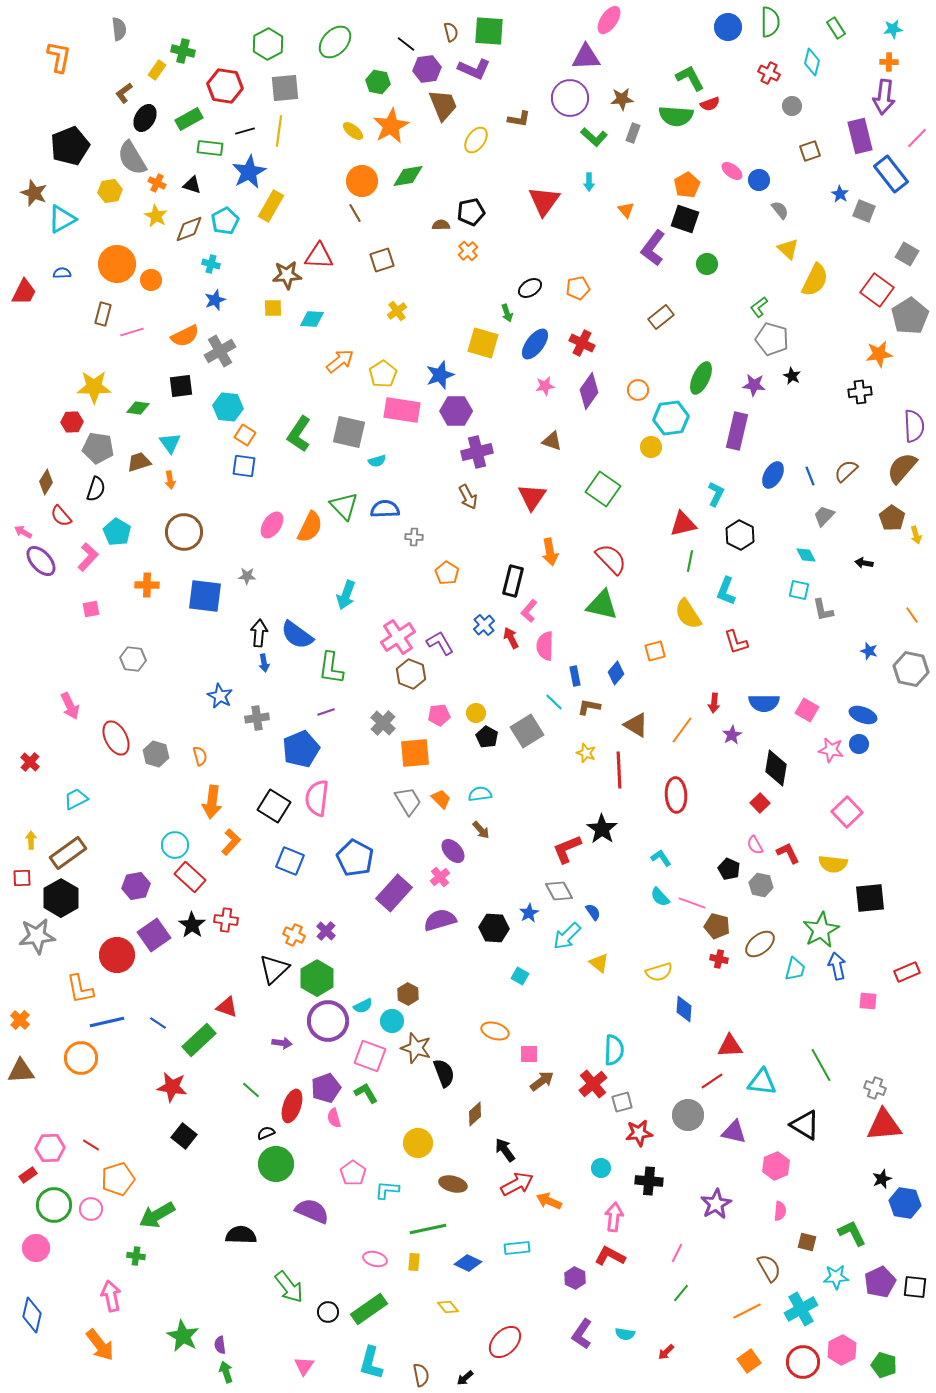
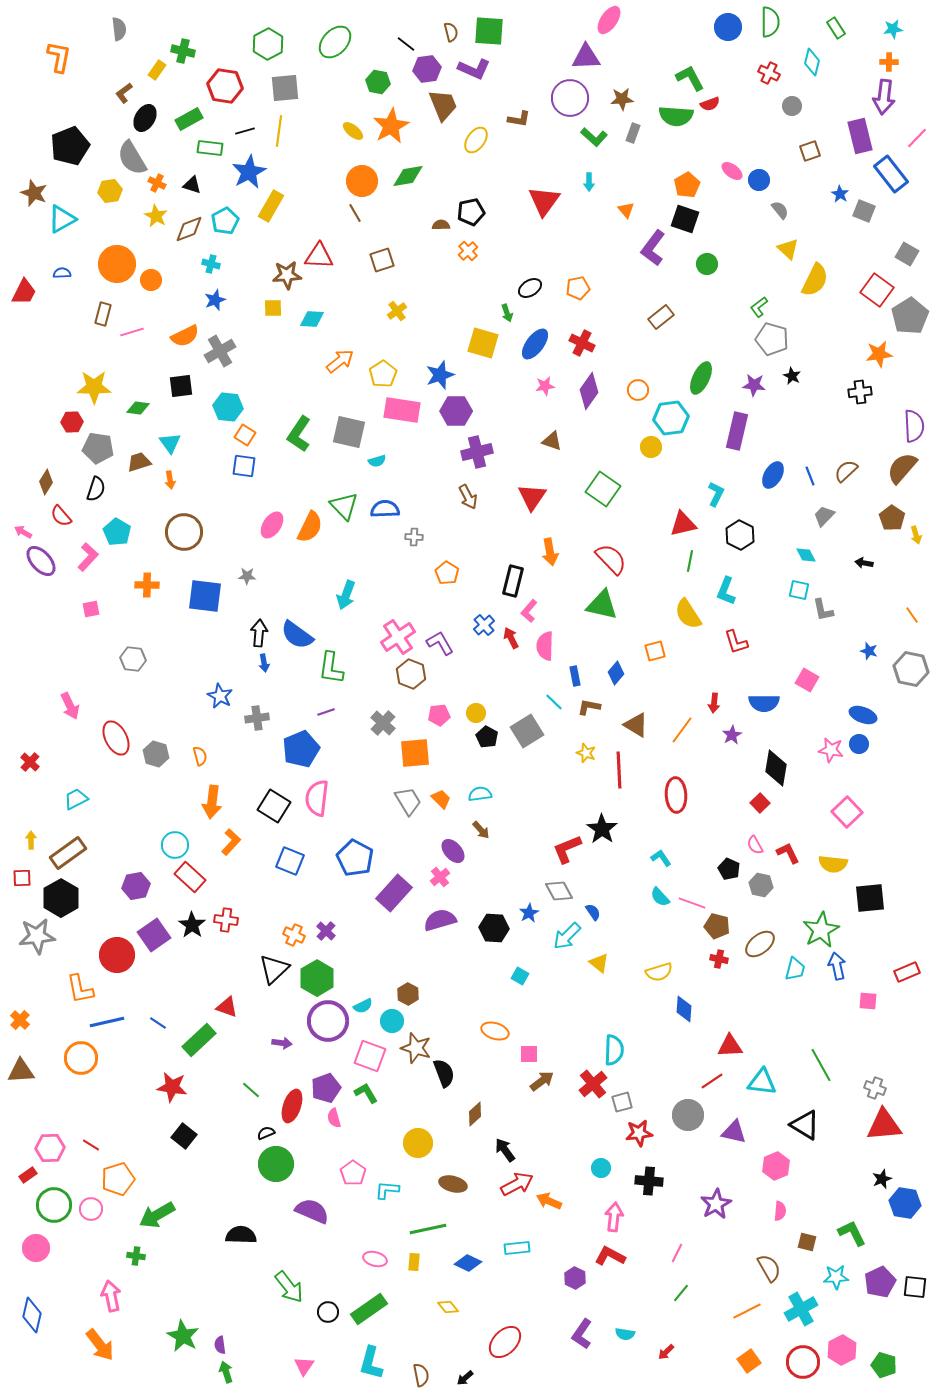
pink square at (807, 710): moved 30 px up
